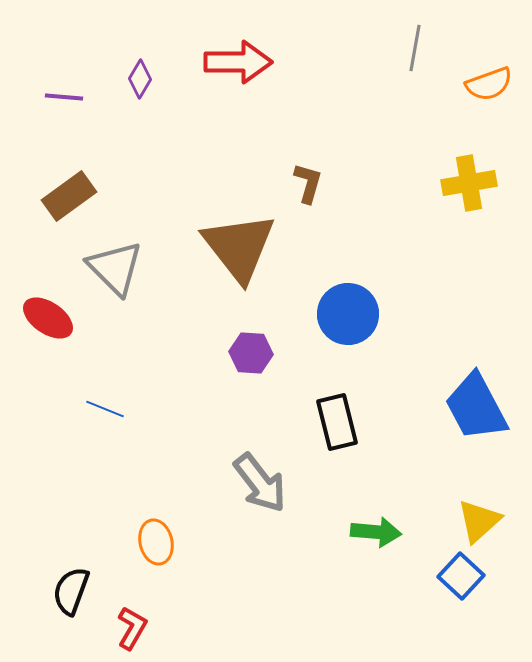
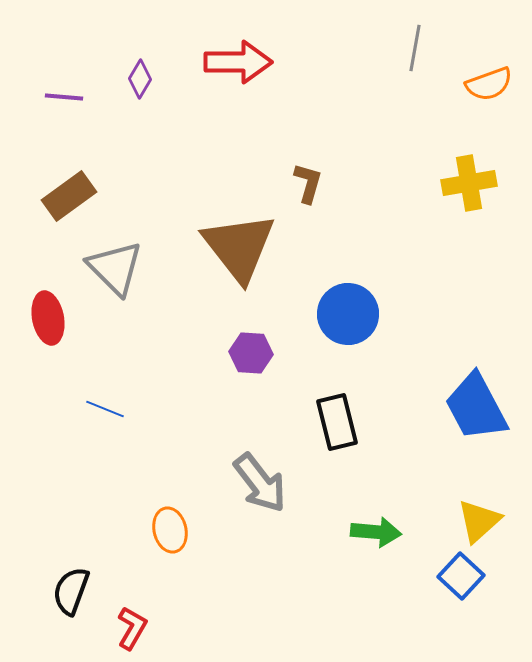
red ellipse: rotated 45 degrees clockwise
orange ellipse: moved 14 px right, 12 px up
